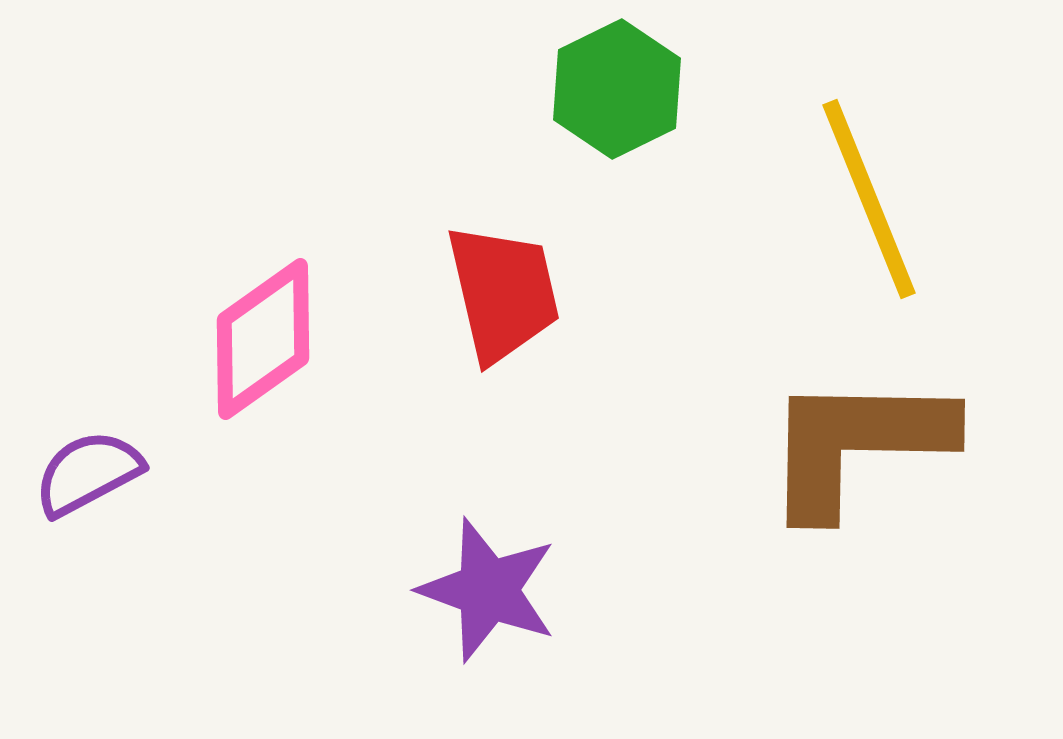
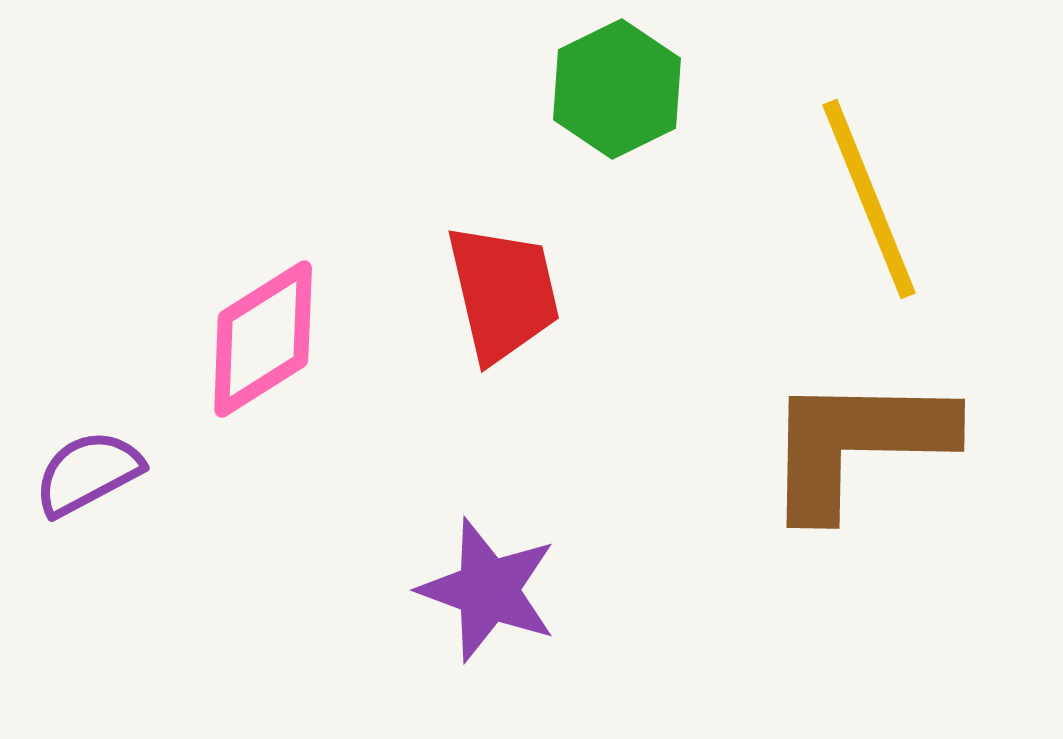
pink diamond: rotated 3 degrees clockwise
